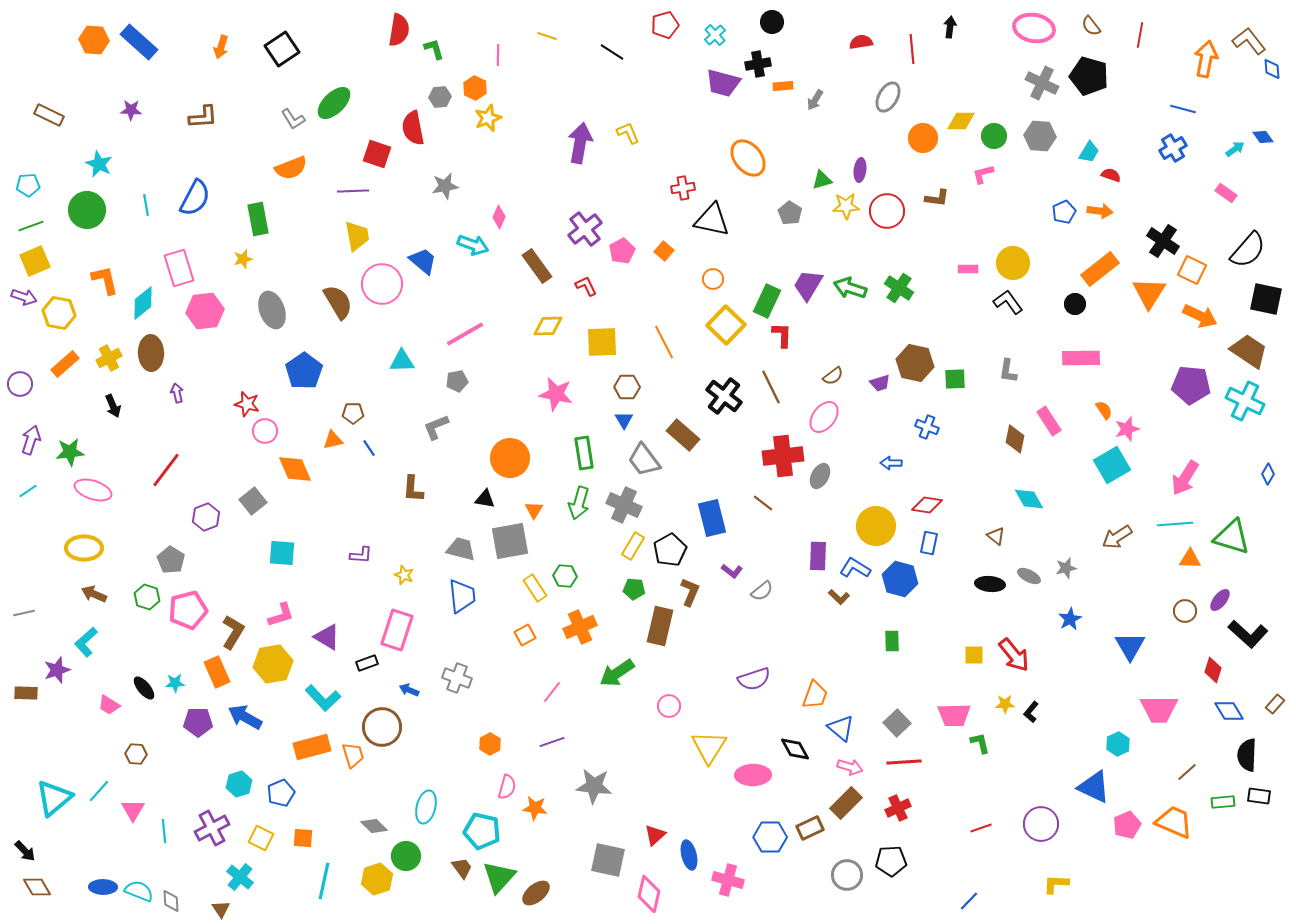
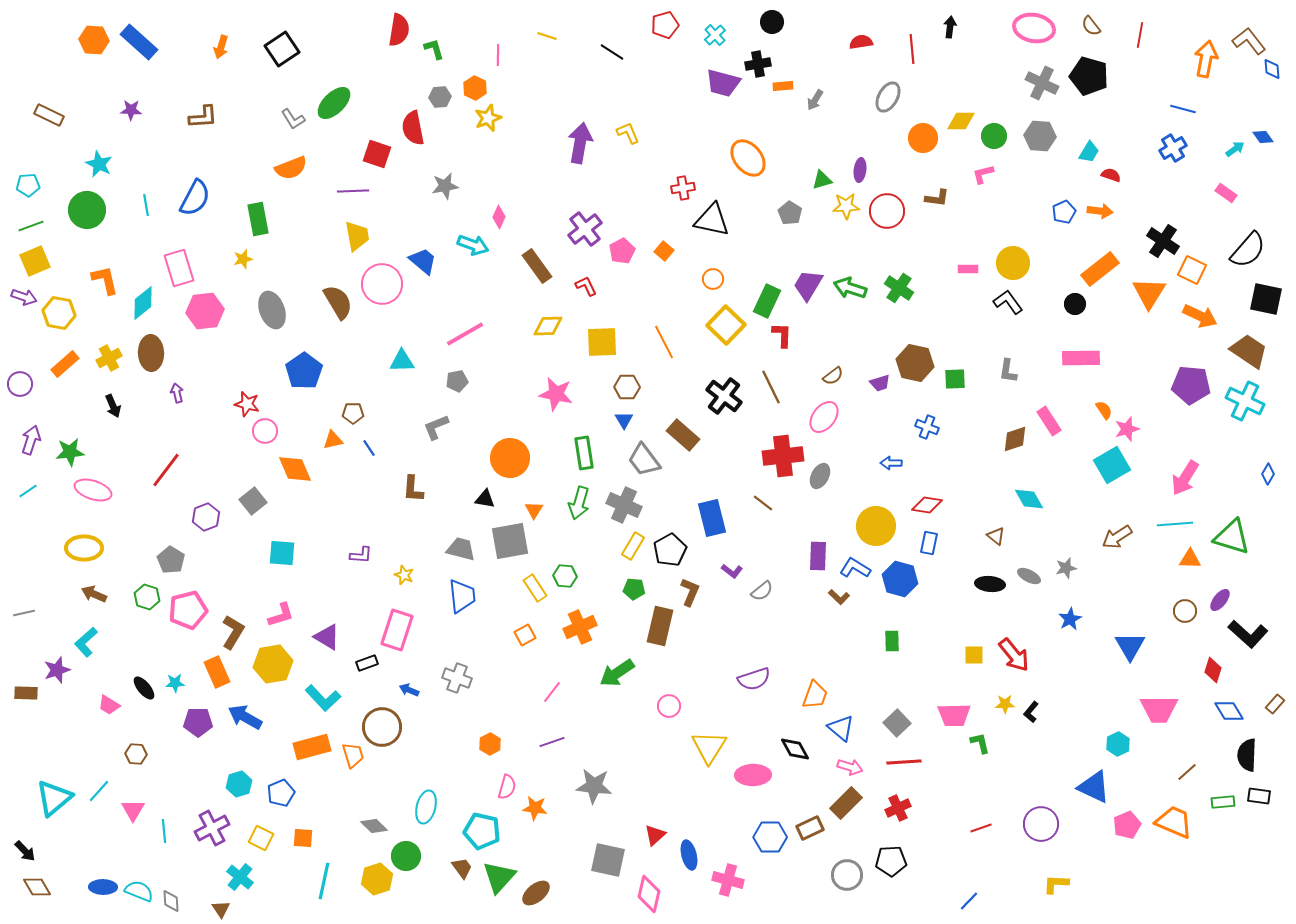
brown diamond at (1015, 439): rotated 60 degrees clockwise
